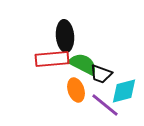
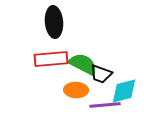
black ellipse: moved 11 px left, 14 px up
red rectangle: moved 1 px left
orange ellipse: rotated 70 degrees counterclockwise
purple line: rotated 44 degrees counterclockwise
